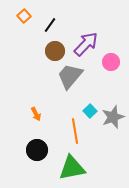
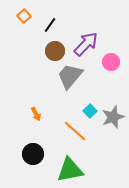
orange line: rotated 40 degrees counterclockwise
black circle: moved 4 px left, 4 px down
green triangle: moved 2 px left, 2 px down
